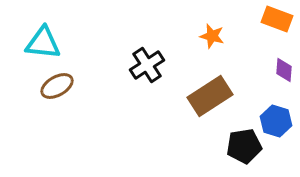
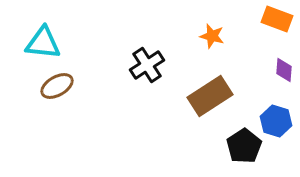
black pentagon: rotated 24 degrees counterclockwise
